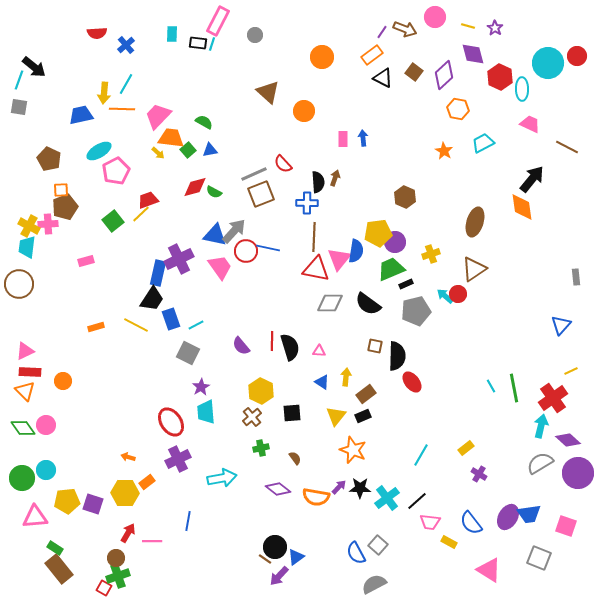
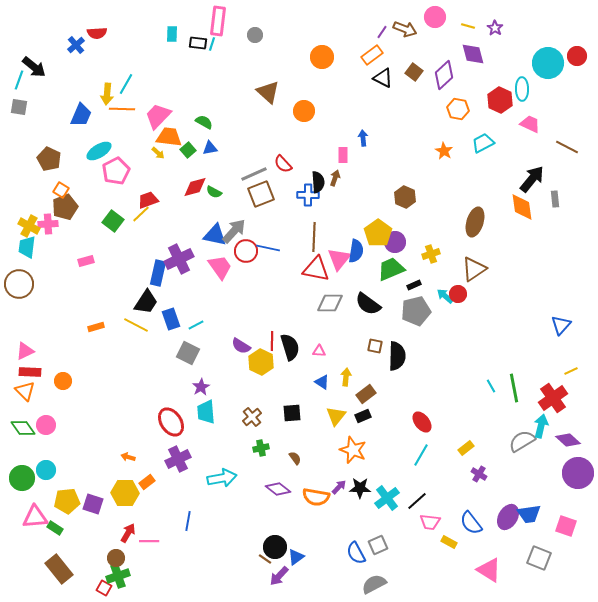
pink rectangle at (218, 21): rotated 20 degrees counterclockwise
blue cross at (126, 45): moved 50 px left
red hexagon at (500, 77): moved 23 px down
yellow arrow at (104, 93): moved 3 px right, 1 px down
blue trapezoid at (81, 115): rotated 125 degrees clockwise
orange trapezoid at (171, 138): moved 2 px left, 1 px up
pink rectangle at (343, 139): moved 16 px down
blue triangle at (210, 150): moved 2 px up
orange square at (61, 190): rotated 35 degrees clockwise
blue cross at (307, 203): moved 1 px right, 8 px up
green square at (113, 221): rotated 15 degrees counterclockwise
yellow pentagon at (378, 233): rotated 28 degrees counterclockwise
gray rectangle at (576, 277): moved 21 px left, 78 px up
black rectangle at (406, 284): moved 8 px right, 1 px down
black trapezoid at (152, 299): moved 6 px left, 3 px down
purple semicircle at (241, 346): rotated 18 degrees counterclockwise
red ellipse at (412, 382): moved 10 px right, 40 px down
yellow hexagon at (261, 391): moved 29 px up
gray semicircle at (540, 463): moved 18 px left, 22 px up
pink line at (152, 541): moved 3 px left
gray square at (378, 545): rotated 24 degrees clockwise
green rectangle at (55, 548): moved 20 px up
